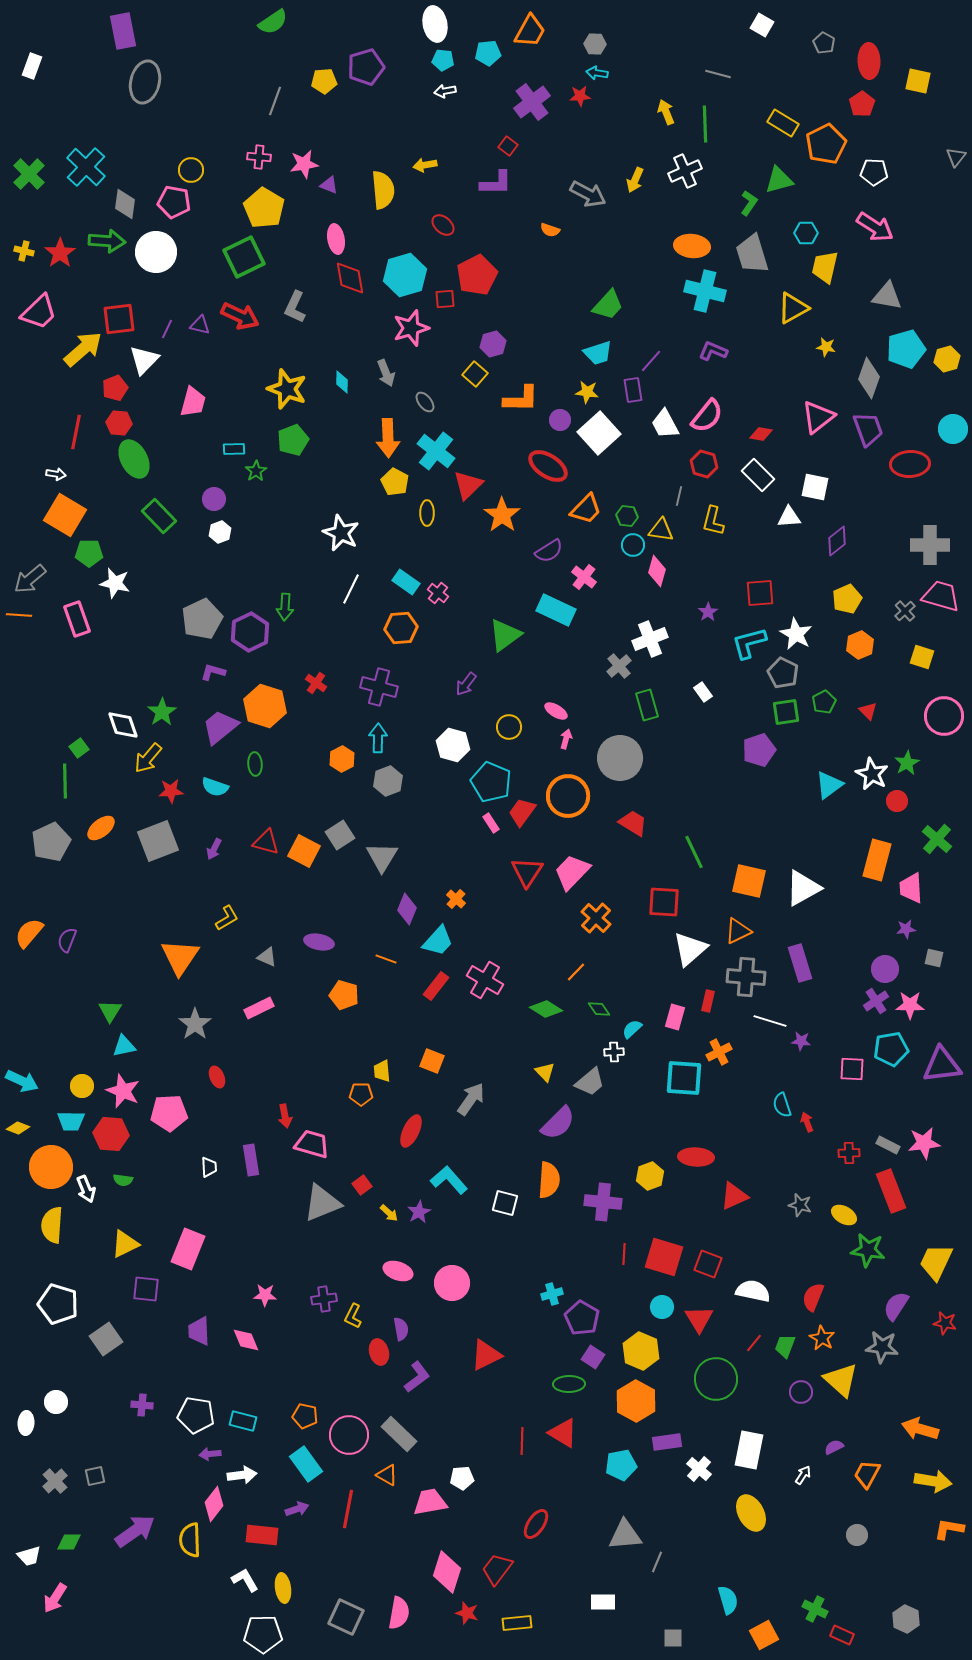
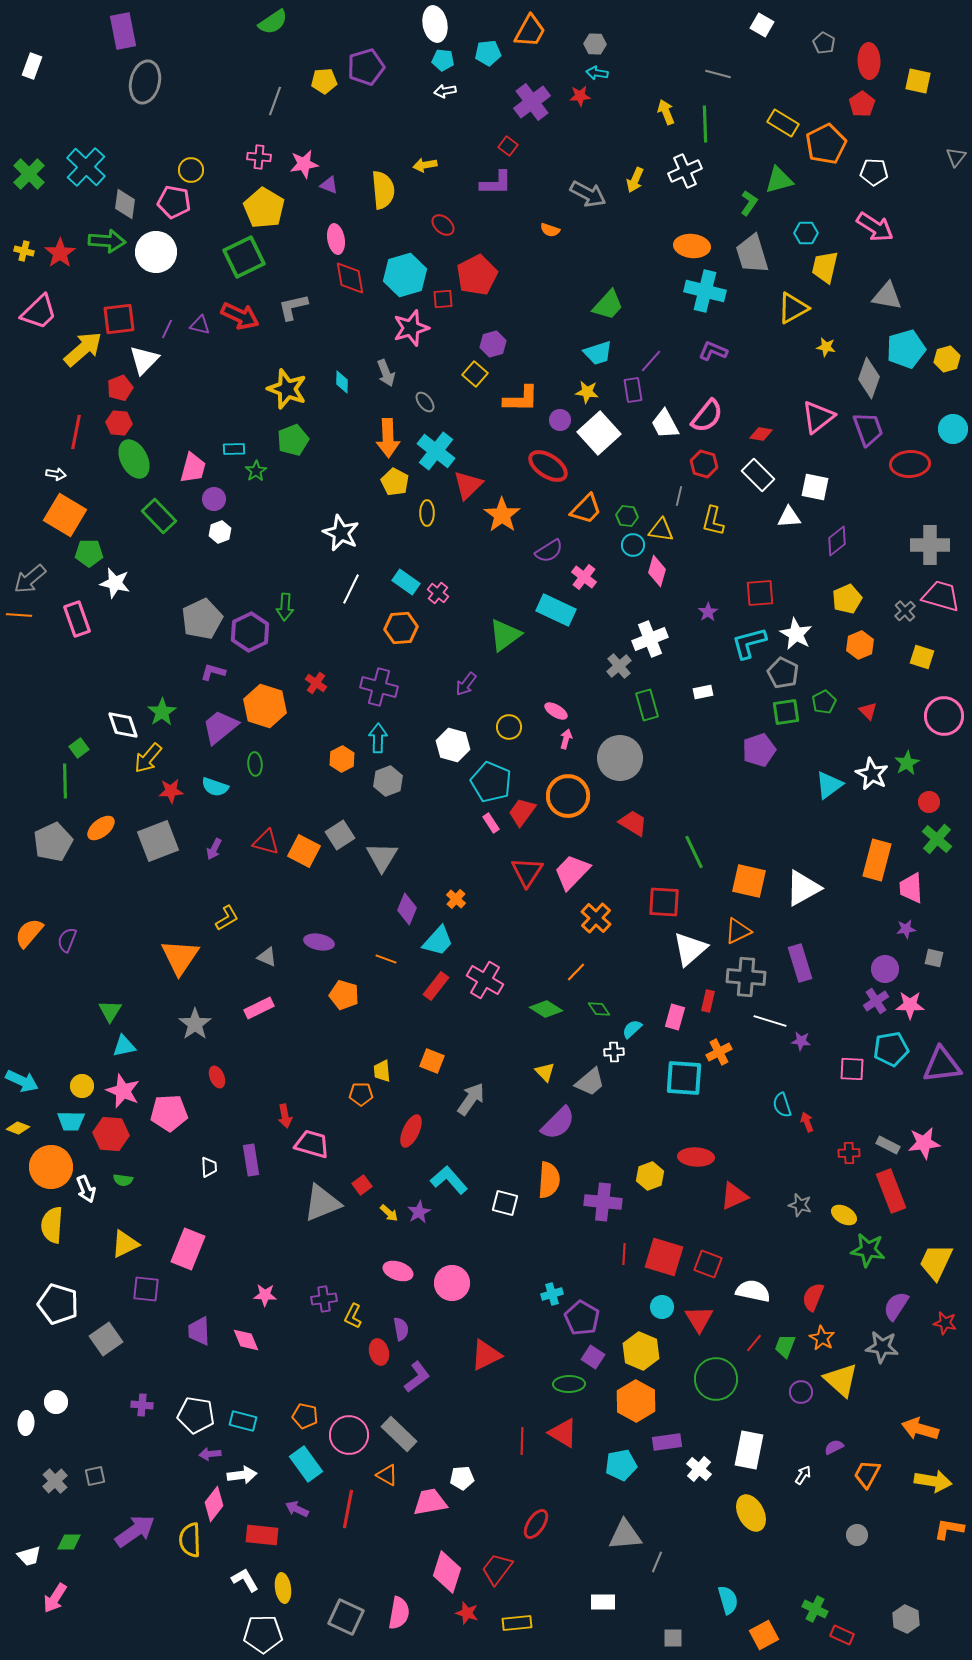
red square at (445, 299): moved 2 px left
gray L-shape at (295, 307): moved 2 px left; rotated 52 degrees clockwise
red pentagon at (115, 388): moved 5 px right
pink trapezoid at (193, 402): moved 66 px down
white rectangle at (703, 692): rotated 66 degrees counterclockwise
red circle at (897, 801): moved 32 px right, 1 px down
gray pentagon at (51, 842): moved 2 px right
purple arrow at (297, 1509): rotated 135 degrees counterclockwise
